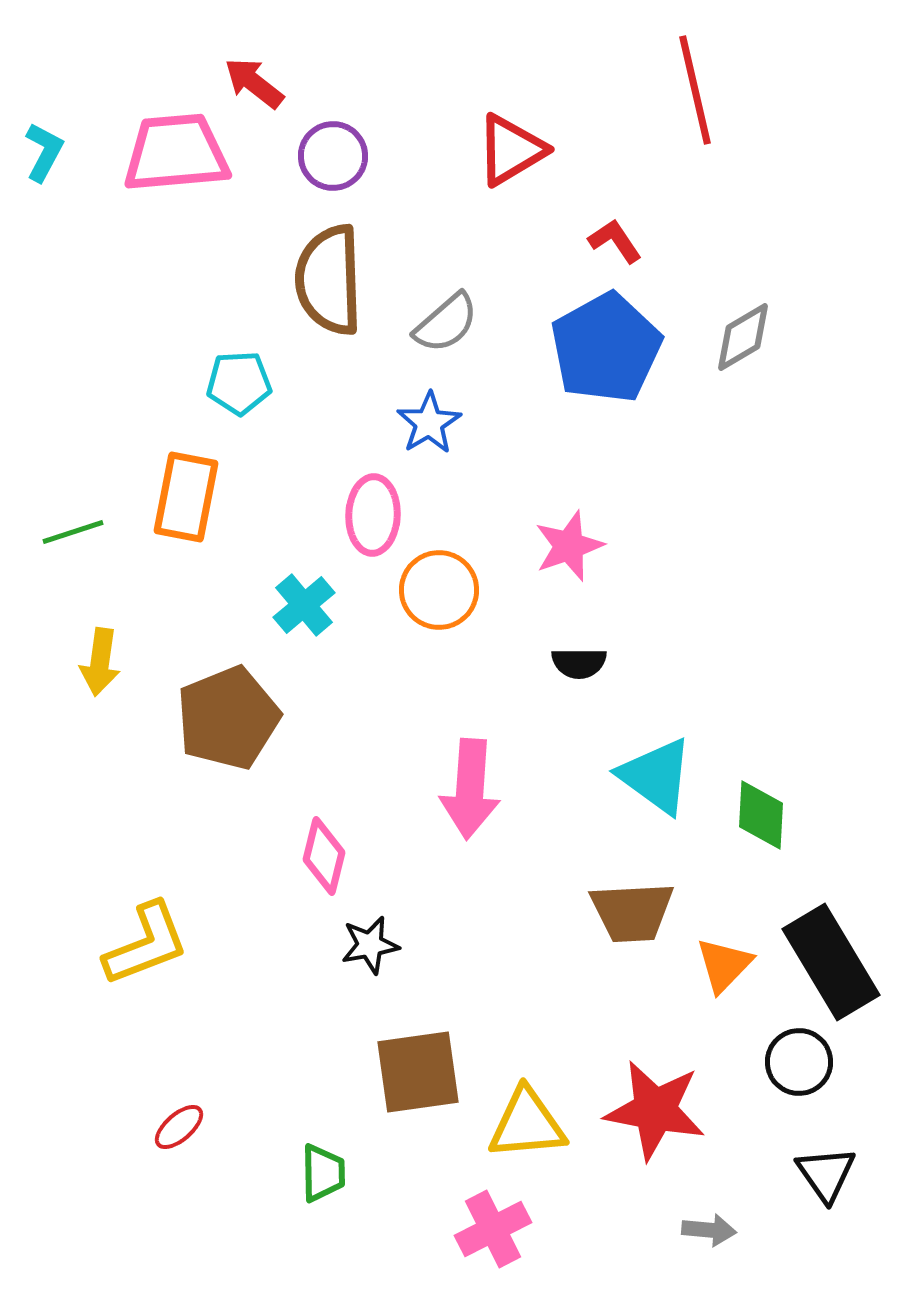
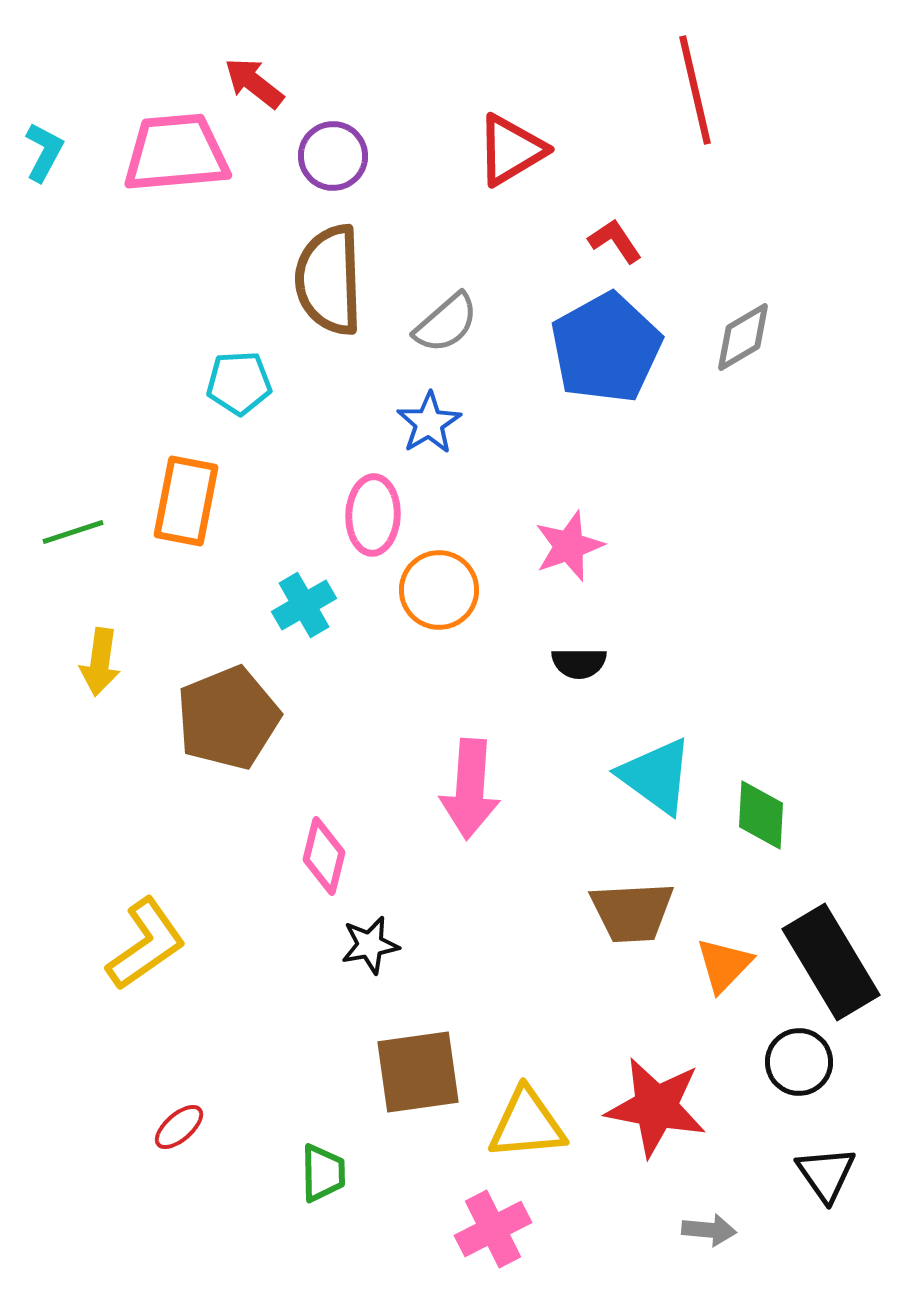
orange rectangle: moved 4 px down
cyan cross: rotated 10 degrees clockwise
yellow L-shape: rotated 14 degrees counterclockwise
red star: moved 1 px right, 3 px up
